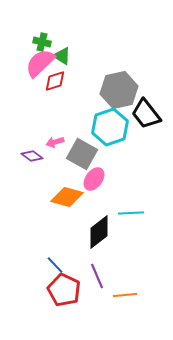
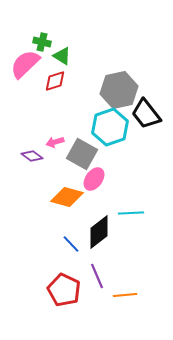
pink semicircle: moved 15 px left, 1 px down
blue line: moved 16 px right, 21 px up
